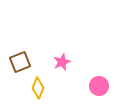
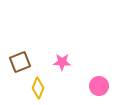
pink star: rotated 24 degrees clockwise
